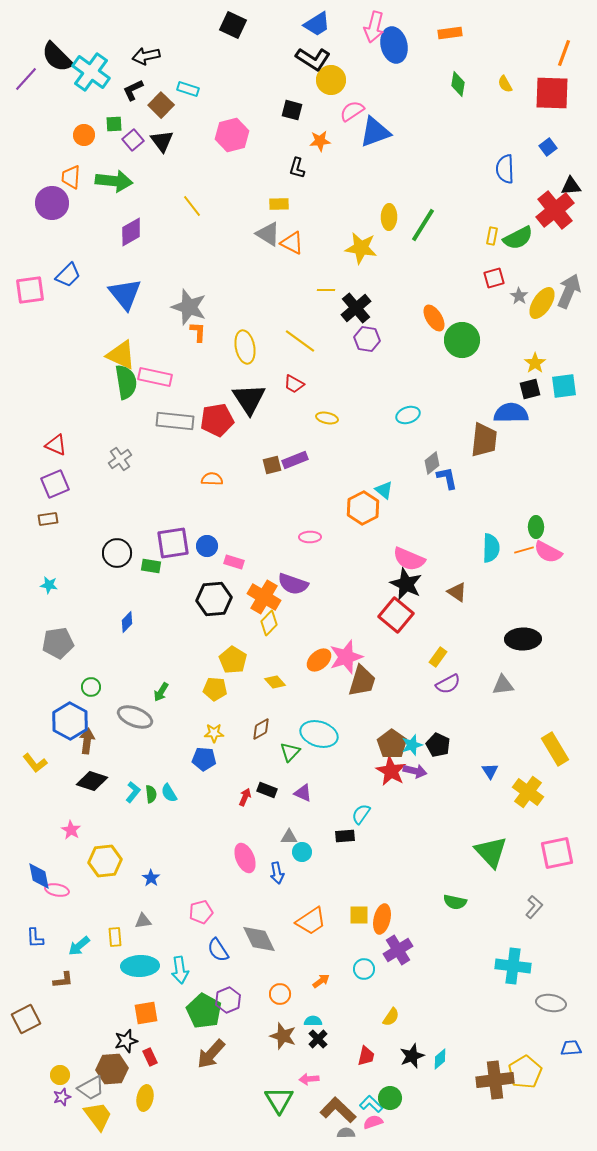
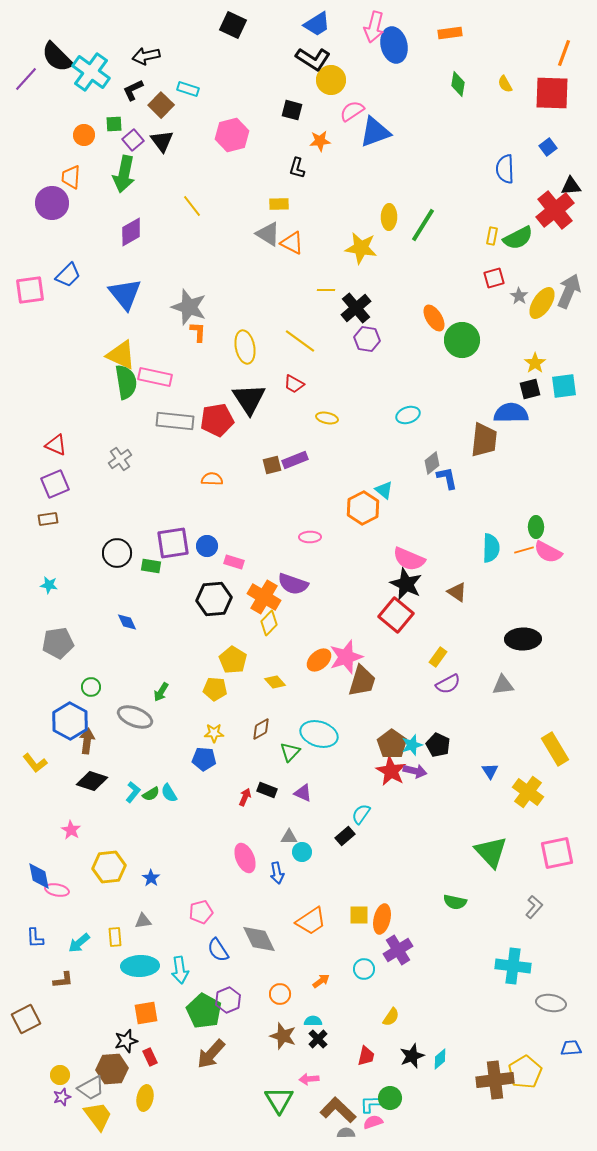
green arrow at (114, 181): moved 10 px right, 7 px up; rotated 96 degrees clockwise
blue diamond at (127, 622): rotated 70 degrees counterclockwise
green semicircle at (151, 794): rotated 66 degrees clockwise
black rectangle at (345, 836): rotated 36 degrees counterclockwise
yellow hexagon at (105, 861): moved 4 px right, 6 px down
cyan arrow at (79, 946): moved 3 px up
cyan L-shape at (371, 1104): rotated 45 degrees counterclockwise
